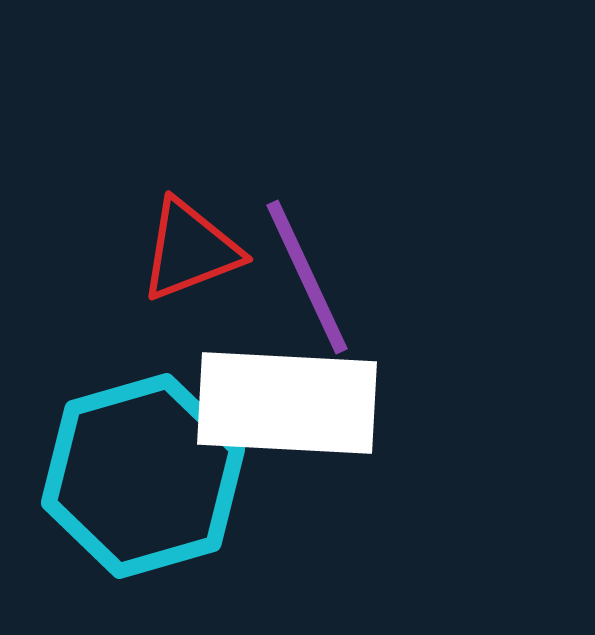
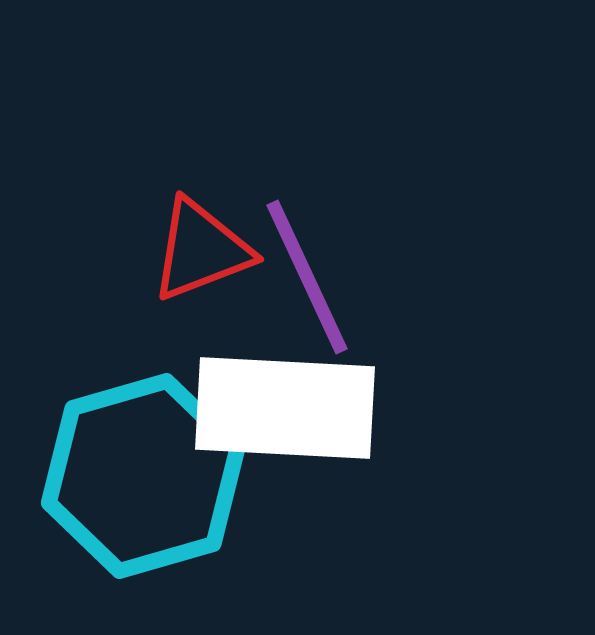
red triangle: moved 11 px right
white rectangle: moved 2 px left, 5 px down
